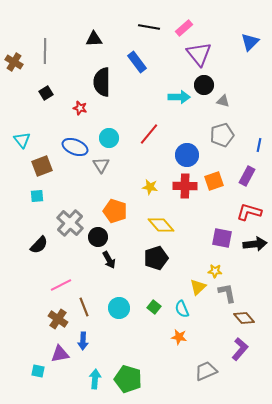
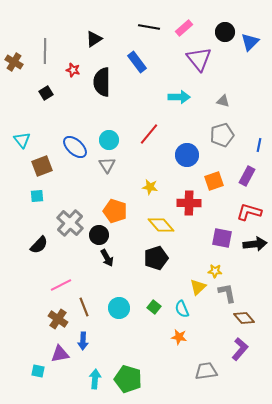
black triangle at (94, 39): rotated 30 degrees counterclockwise
purple triangle at (199, 54): moved 5 px down
black circle at (204, 85): moved 21 px right, 53 px up
red star at (80, 108): moved 7 px left, 38 px up
cyan circle at (109, 138): moved 2 px down
blue ellipse at (75, 147): rotated 20 degrees clockwise
gray triangle at (101, 165): moved 6 px right
red cross at (185, 186): moved 4 px right, 17 px down
black circle at (98, 237): moved 1 px right, 2 px up
black arrow at (109, 260): moved 2 px left, 2 px up
gray trapezoid at (206, 371): rotated 15 degrees clockwise
